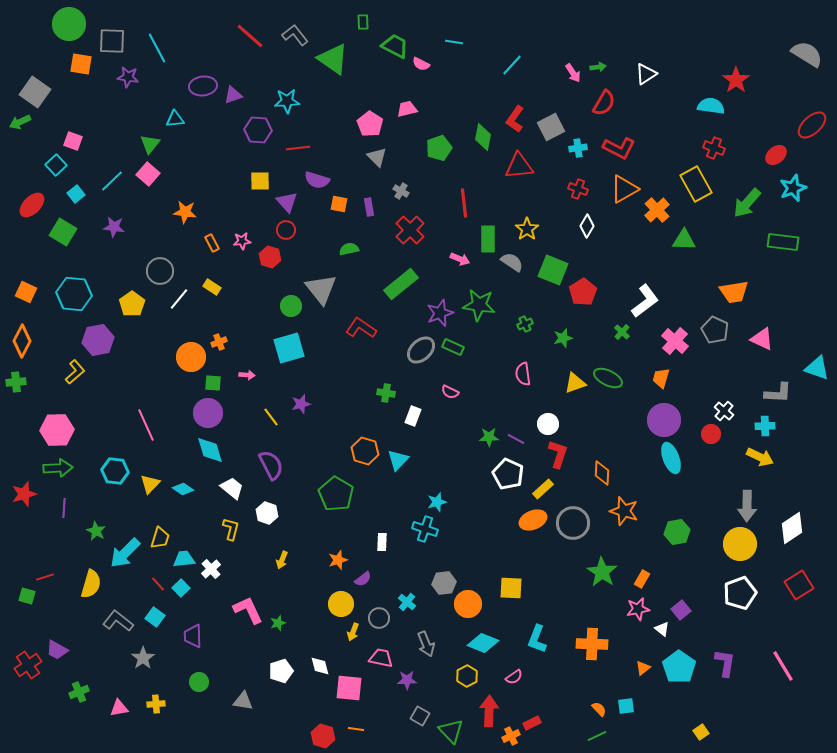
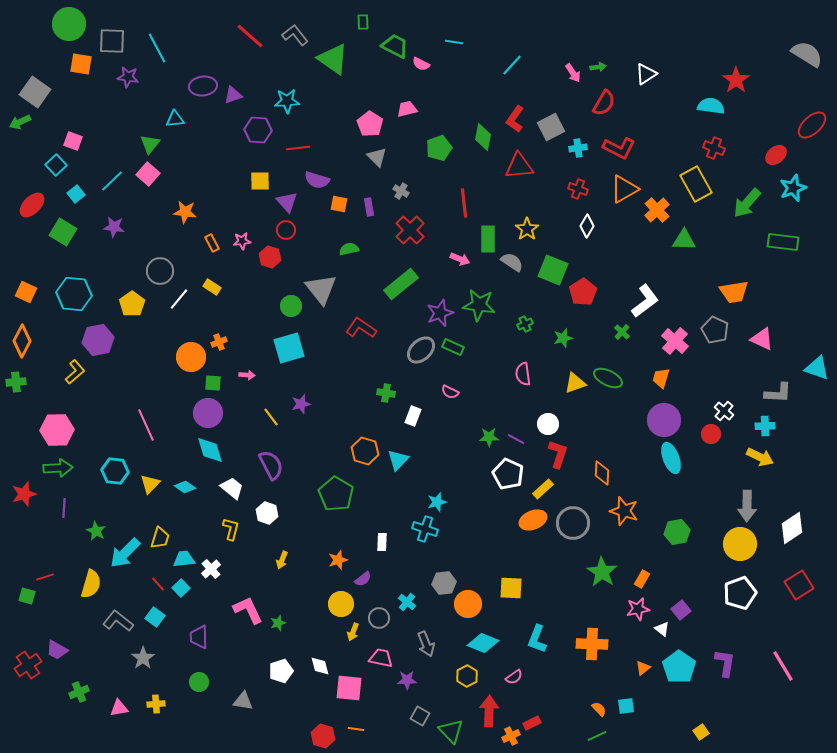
cyan diamond at (183, 489): moved 2 px right, 2 px up
purple trapezoid at (193, 636): moved 6 px right, 1 px down
